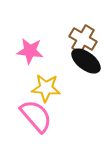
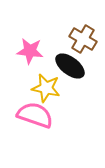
black ellipse: moved 16 px left, 5 px down
yellow star: rotated 8 degrees clockwise
pink semicircle: moved 1 px left, 1 px up; rotated 30 degrees counterclockwise
